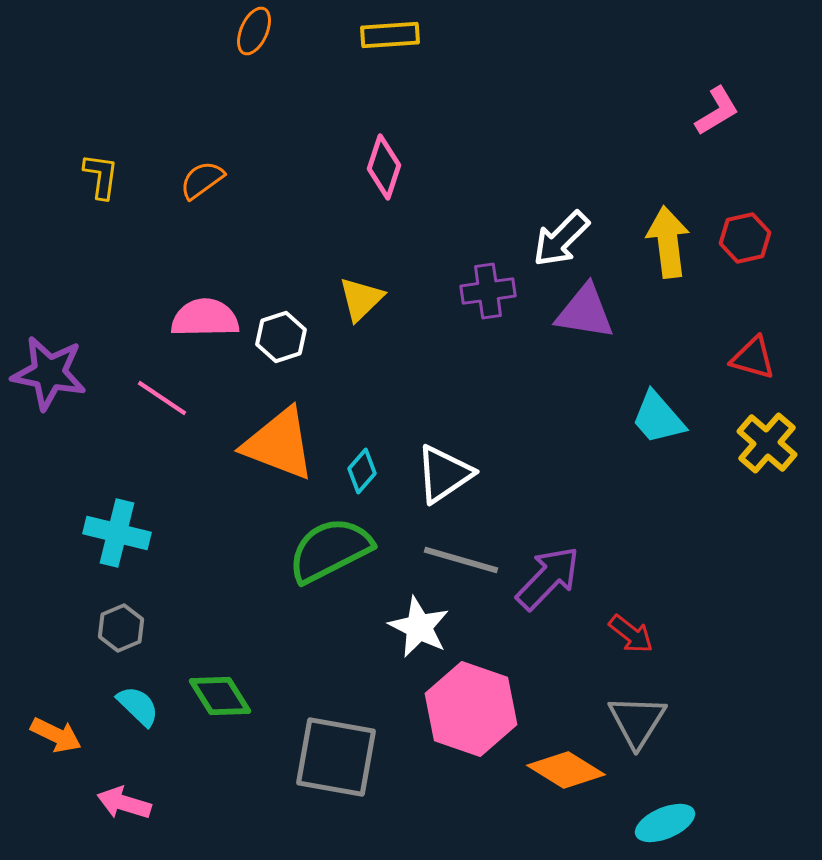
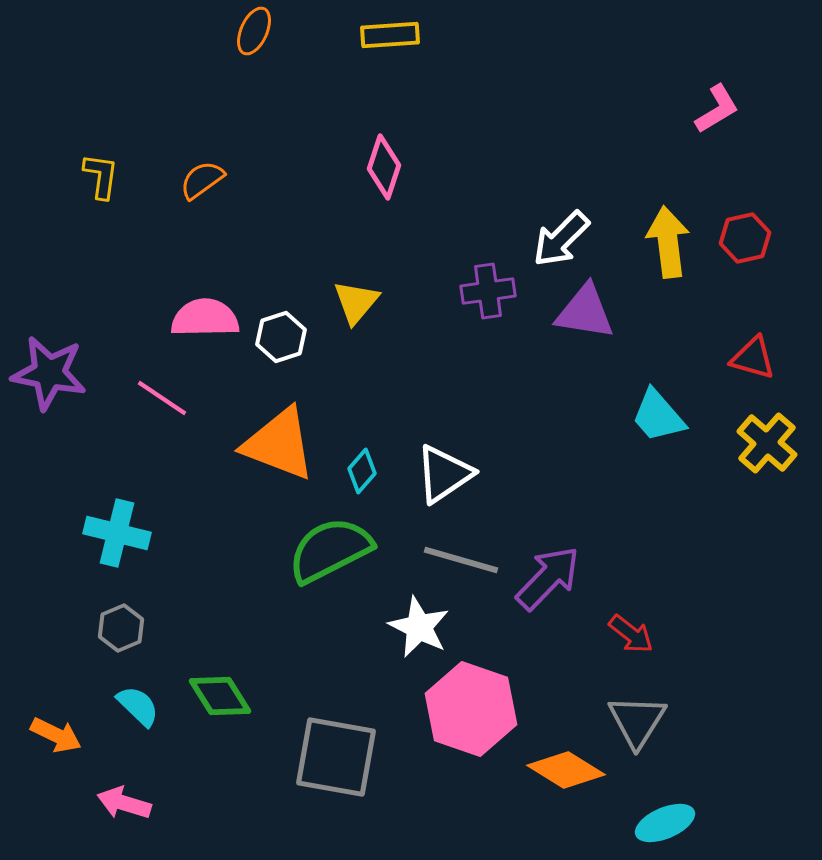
pink L-shape: moved 2 px up
yellow triangle: moved 5 px left, 3 px down; rotated 6 degrees counterclockwise
cyan trapezoid: moved 2 px up
